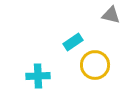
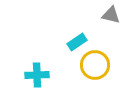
cyan rectangle: moved 4 px right
cyan cross: moved 1 px left, 1 px up
